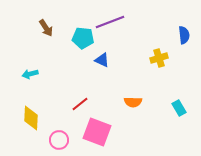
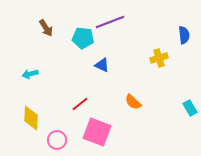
blue triangle: moved 5 px down
orange semicircle: rotated 42 degrees clockwise
cyan rectangle: moved 11 px right
pink circle: moved 2 px left
